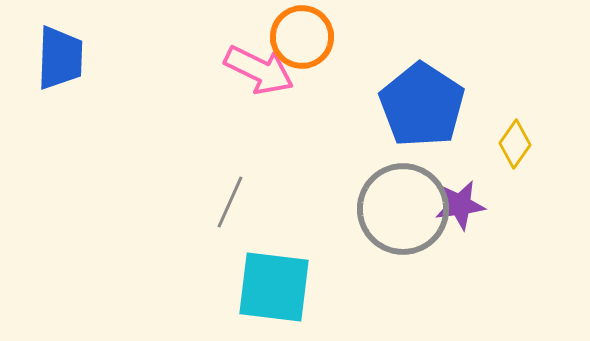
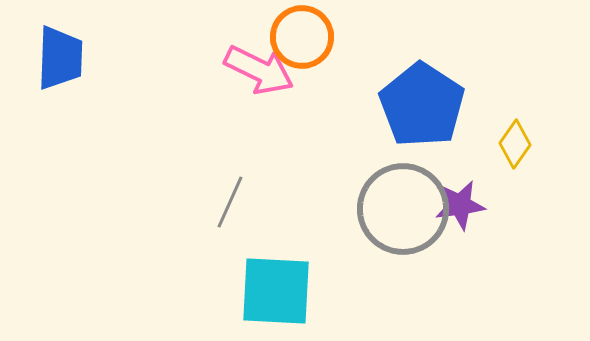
cyan square: moved 2 px right, 4 px down; rotated 4 degrees counterclockwise
